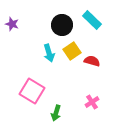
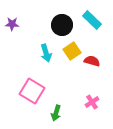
purple star: rotated 16 degrees counterclockwise
cyan arrow: moved 3 px left
